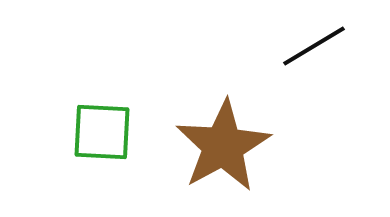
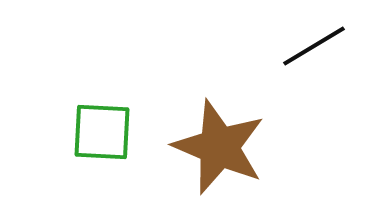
brown star: moved 4 px left, 1 px down; rotated 20 degrees counterclockwise
